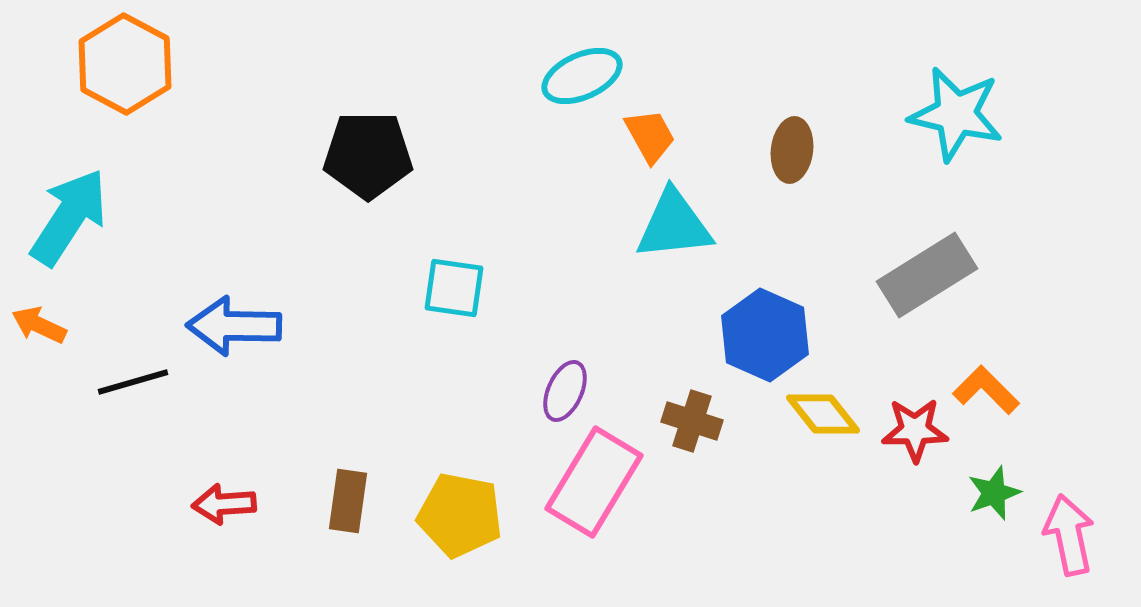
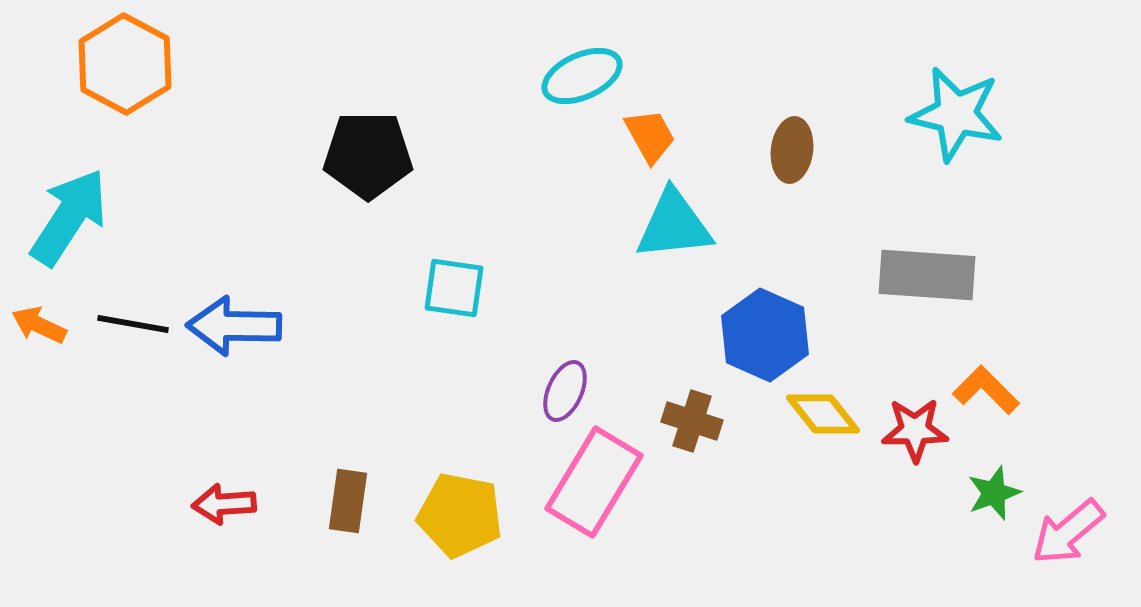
gray rectangle: rotated 36 degrees clockwise
black line: moved 58 px up; rotated 26 degrees clockwise
pink arrow: moved 1 px left, 3 px up; rotated 118 degrees counterclockwise
